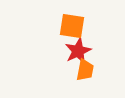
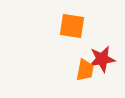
red star: moved 24 px right, 8 px down; rotated 16 degrees clockwise
